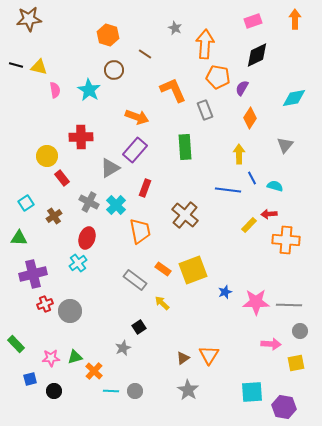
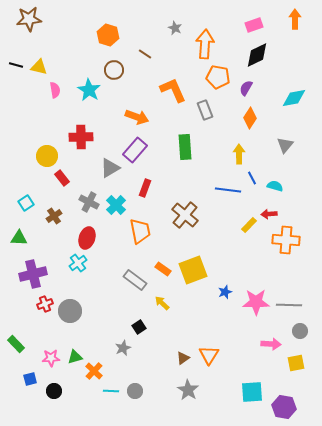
pink rectangle at (253, 21): moved 1 px right, 4 px down
purple semicircle at (242, 88): moved 4 px right
